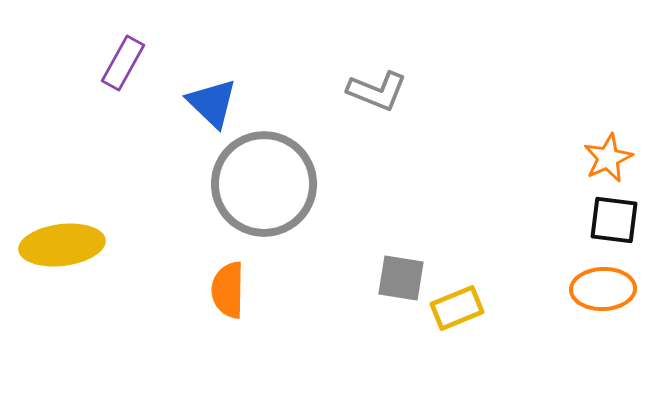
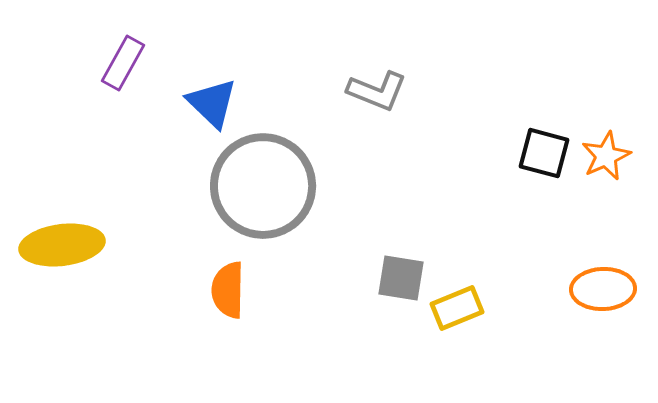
orange star: moved 2 px left, 2 px up
gray circle: moved 1 px left, 2 px down
black square: moved 70 px left, 67 px up; rotated 8 degrees clockwise
